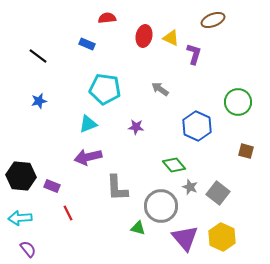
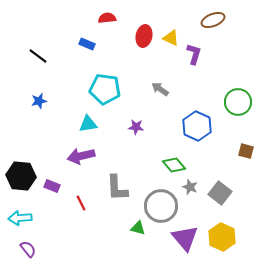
cyan triangle: rotated 12 degrees clockwise
purple arrow: moved 7 px left, 1 px up
gray square: moved 2 px right
red line: moved 13 px right, 10 px up
